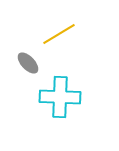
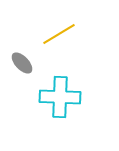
gray ellipse: moved 6 px left
